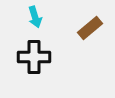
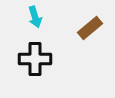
black cross: moved 1 px right, 2 px down
